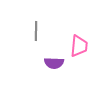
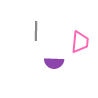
pink trapezoid: moved 1 px right, 4 px up
